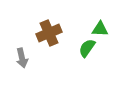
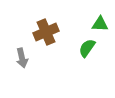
green triangle: moved 5 px up
brown cross: moved 3 px left, 1 px up
